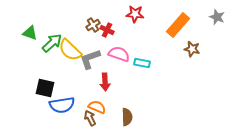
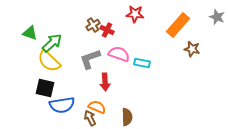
yellow semicircle: moved 21 px left, 11 px down
